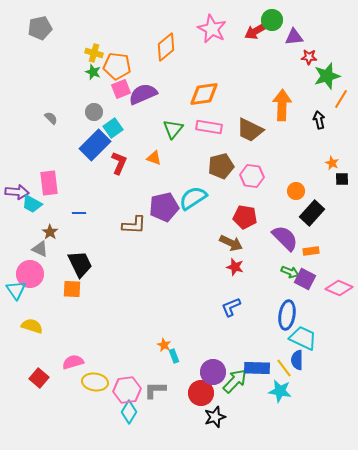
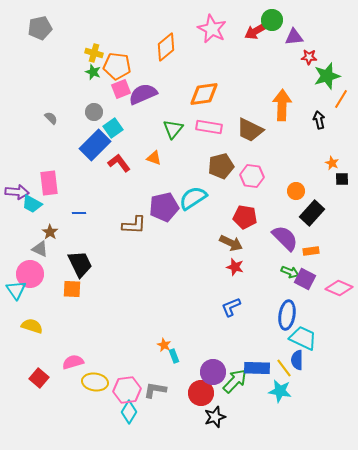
red L-shape at (119, 163): rotated 60 degrees counterclockwise
gray L-shape at (155, 390): rotated 10 degrees clockwise
